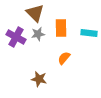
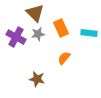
orange rectangle: rotated 24 degrees counterclockwise
brown star: moved 2 px left
